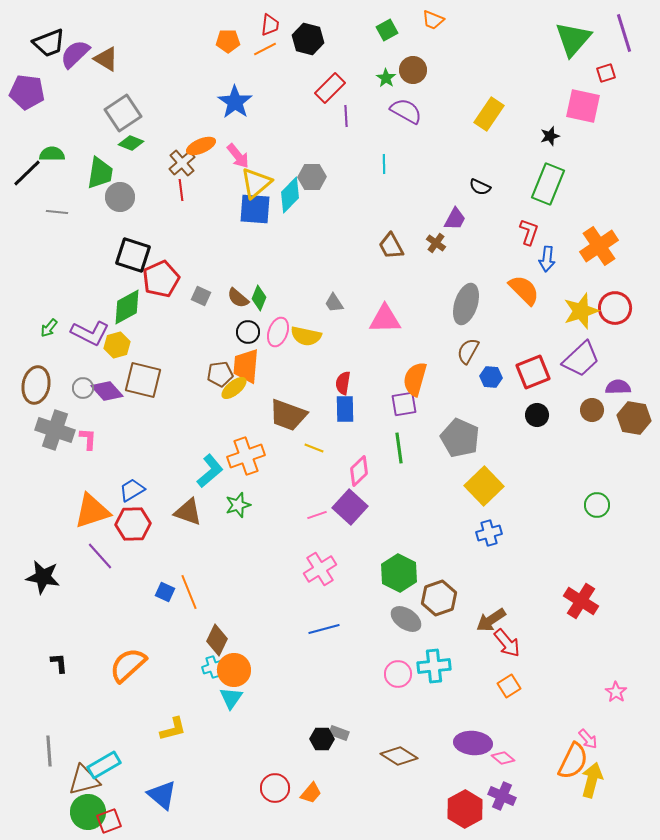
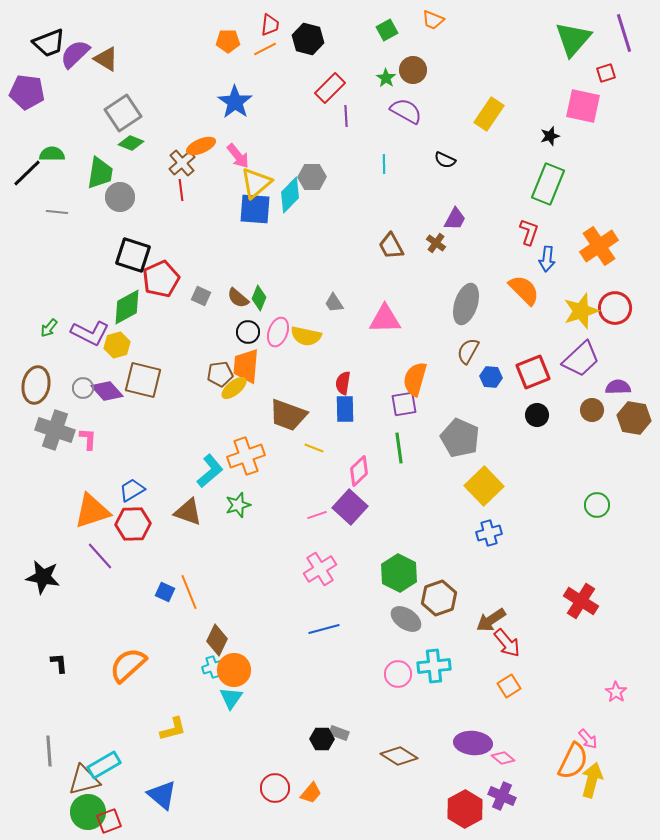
black semicircle at (480, 187): moved 35 px left, 27 px up
